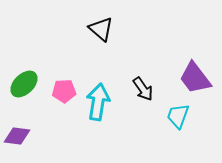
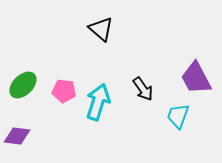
purple trapezoid: moved 1 px right; rotated 9 degrees clockwise
green ellipse: moved 1 px left, 1 px down
pink pentagon: rotated 10 degrees clockwise
cyan arrow: rotated 9 degrees clockwise
